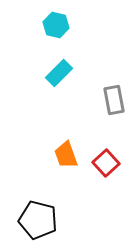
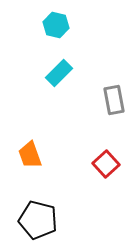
orange trapezoid: moved 36 px left
red square: moved 1 px down
